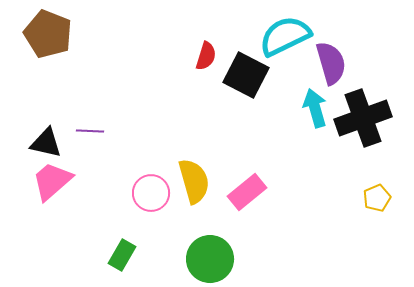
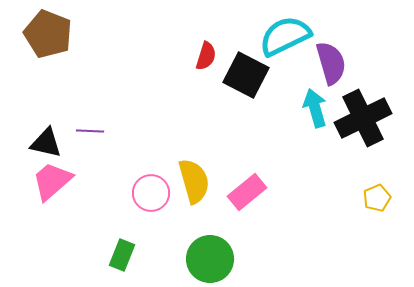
black cross: rotated 6 degrees counterclockwise
green rectangle: rotated 8 degrees counterclockwise
